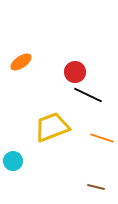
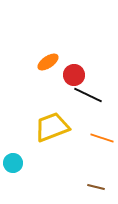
orange ellipse: moved 27 px right
red circle: moved 1 px left, 3 px down
cyan circle: moved 2 px down
